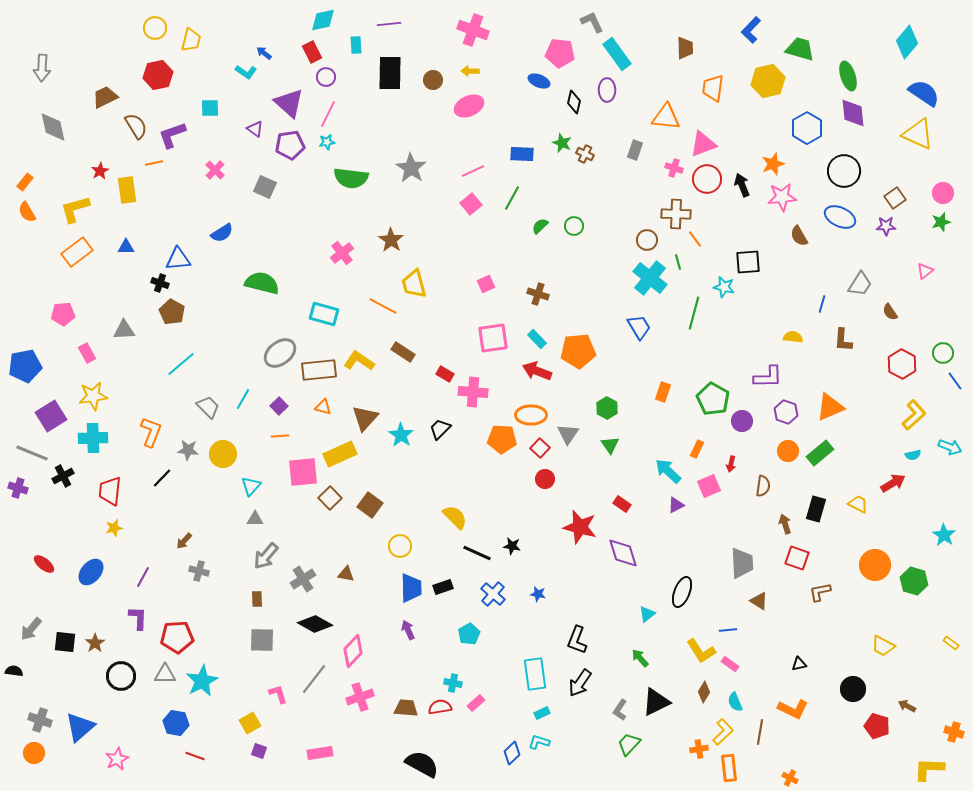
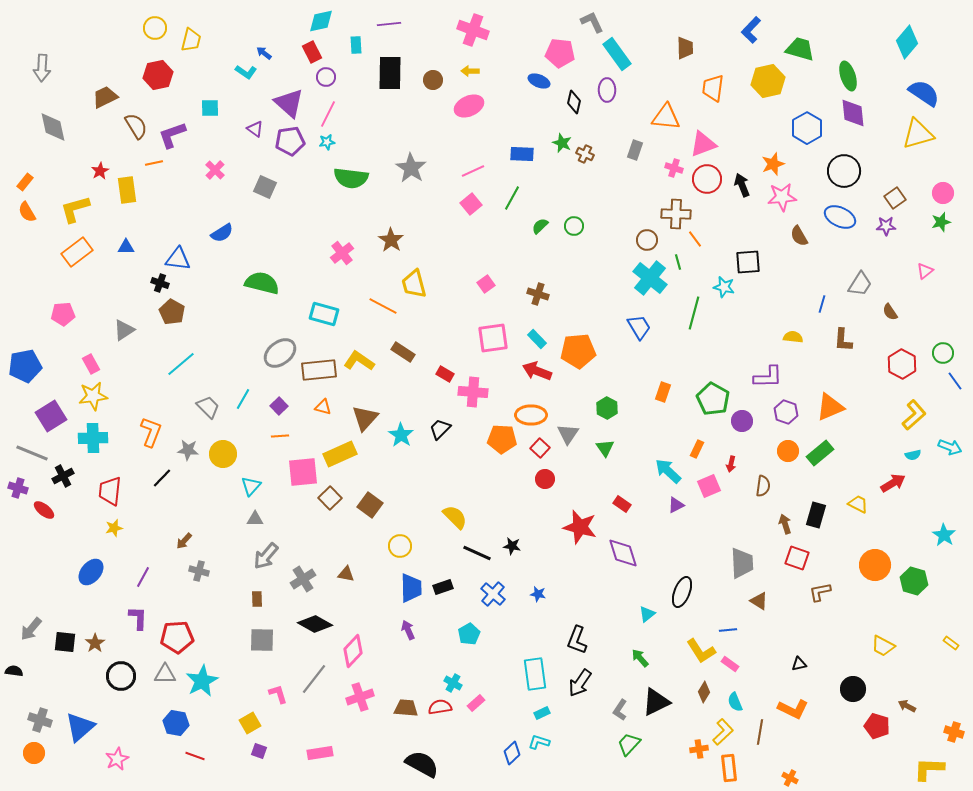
cyan diamond at (323, 20): moved 2 px left, 1 px down
yellow triangle at (918, 134): rotated 40 degrees counterclockwise
purple pentagon at (290, 145): moved 4 px up
blue triangle at (178, 259): rotated 12 degrees clockwise
pink square at (486, 284): rotated 12 degrees counterclockwise
gray triangle at (124, 330): rotated 30 degrees counterclockwise
pink rectangle at (87, 353): moved 4 px right, 11 px down
green triangle at (610, 445): moved 5 px left, 3 px down
black rectangle at (816, 509): moved 6 px down
red ellipse at (44, 564): moved 54 px up
cyan cross at (453, 683): rotated 18 degrees clockwise
